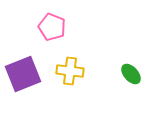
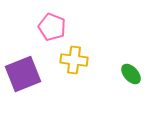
yellow cross: moved 4 px right, 11 px up
